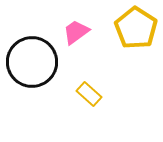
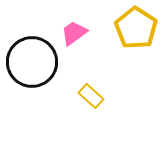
pink trapezoid: moved 2 px left, 1 px down
yellow rectangle: moved 2 px right, 2 px down
